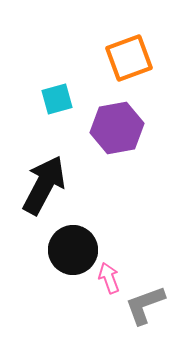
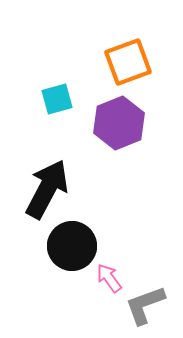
orange square: moved 1 px left, 4 px down
purple hexagon: moved 2 px right, 5 px up; rotated 12 degrees counterclockwise
black arrow: moved 3 px right, 4 px down
black circle: moved 1 px left, 4 px up
pink arrow: rotated 16 degrees counterclockwise
